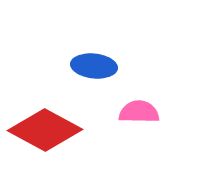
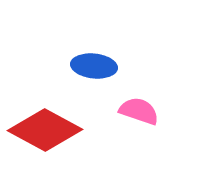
pink semicircle: moved 1 px up; rotated 18 degrees clockwise
